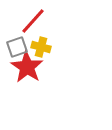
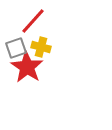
gray square: moved 1 px left, 1 px down
